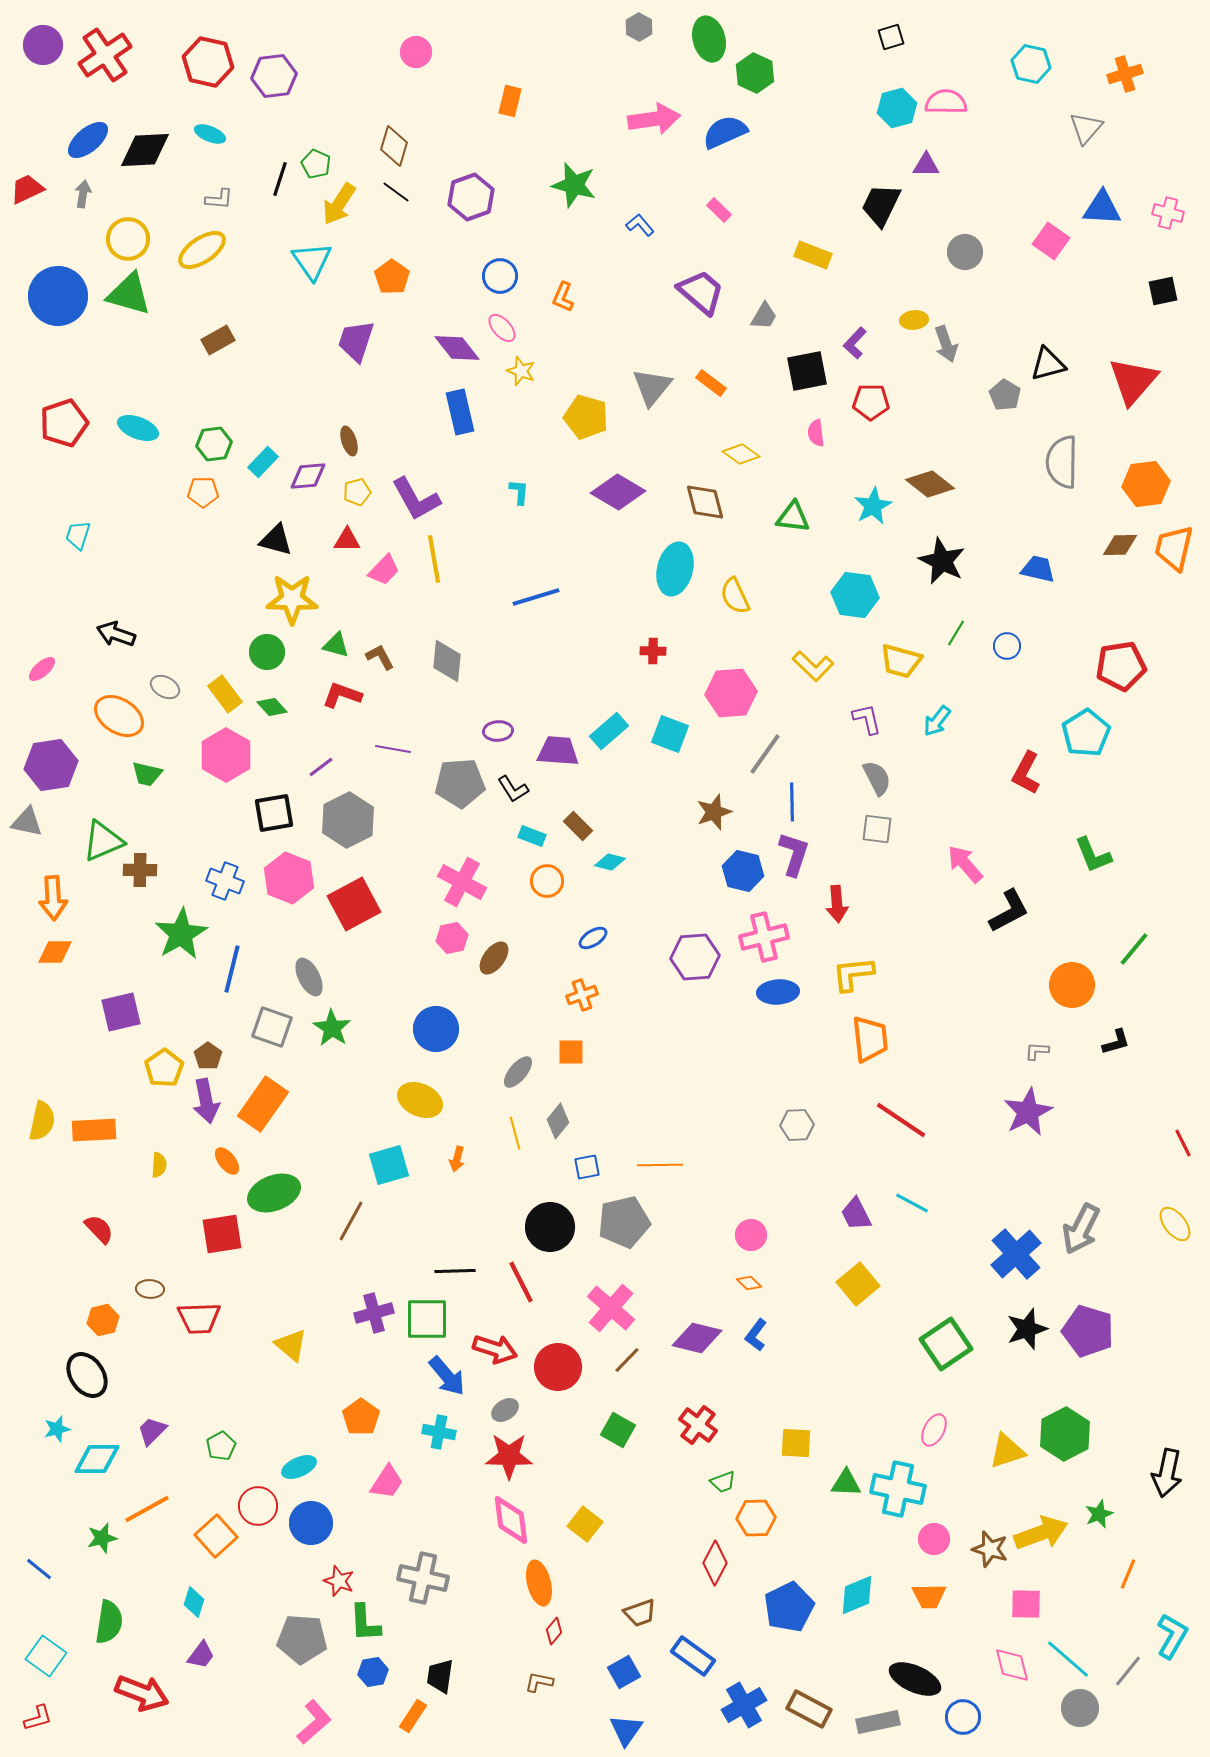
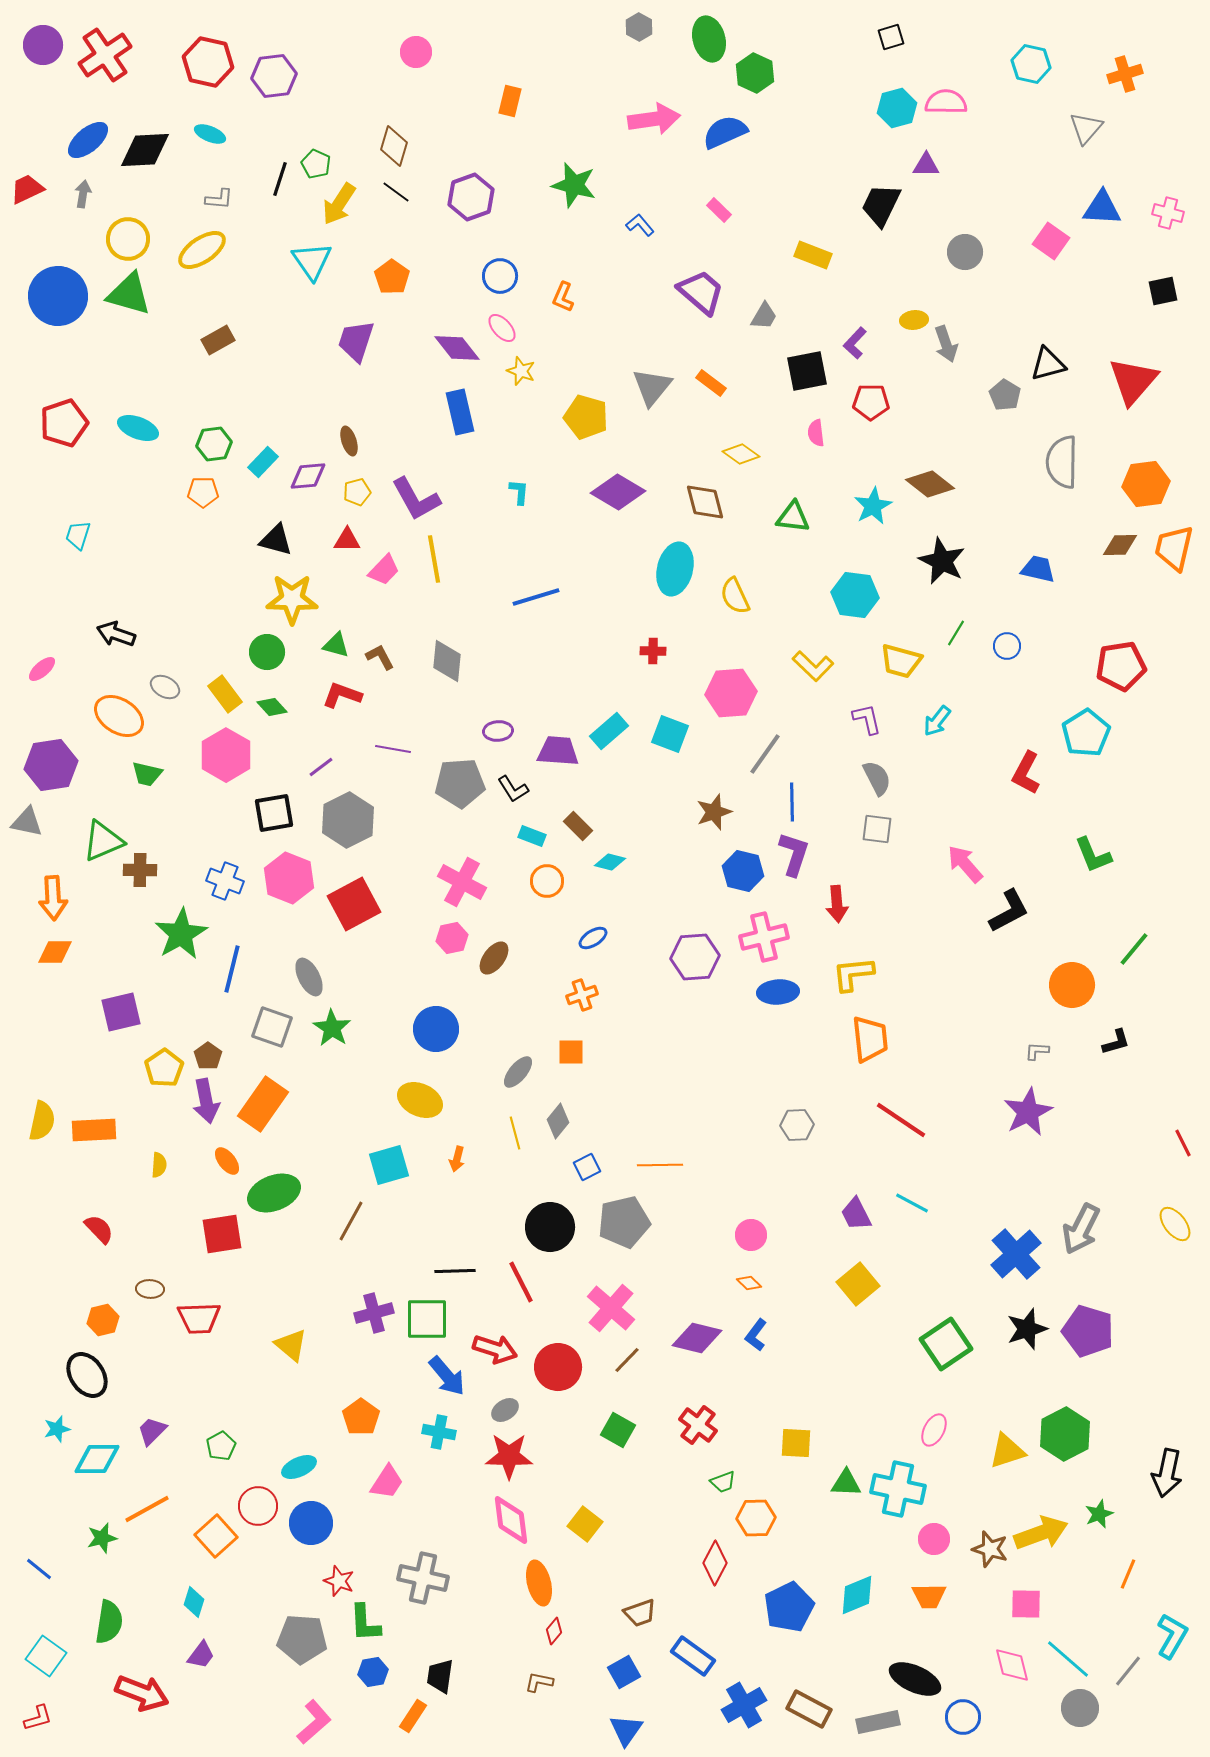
blue square at (587, 1167): rotated 16 degrees counterclockwise
